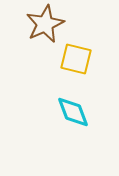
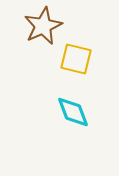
brown star: moved 2 px left, 2 px down
